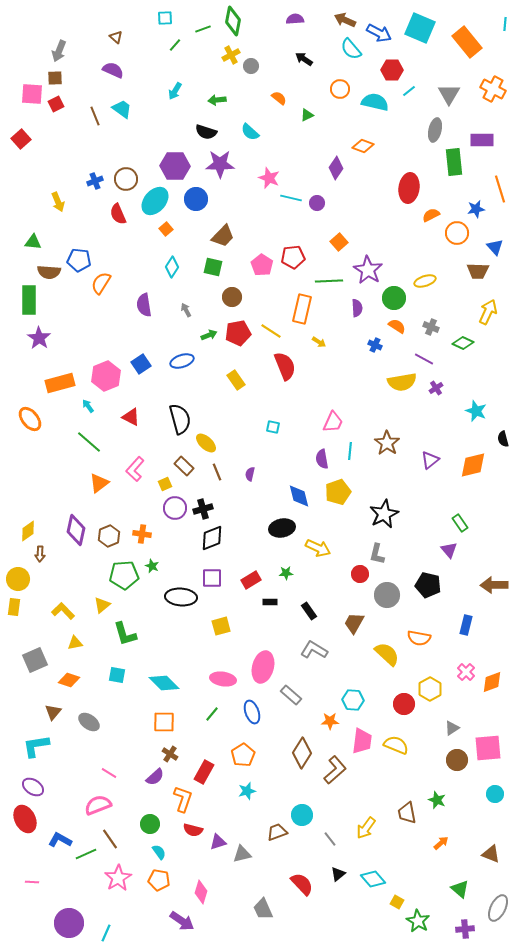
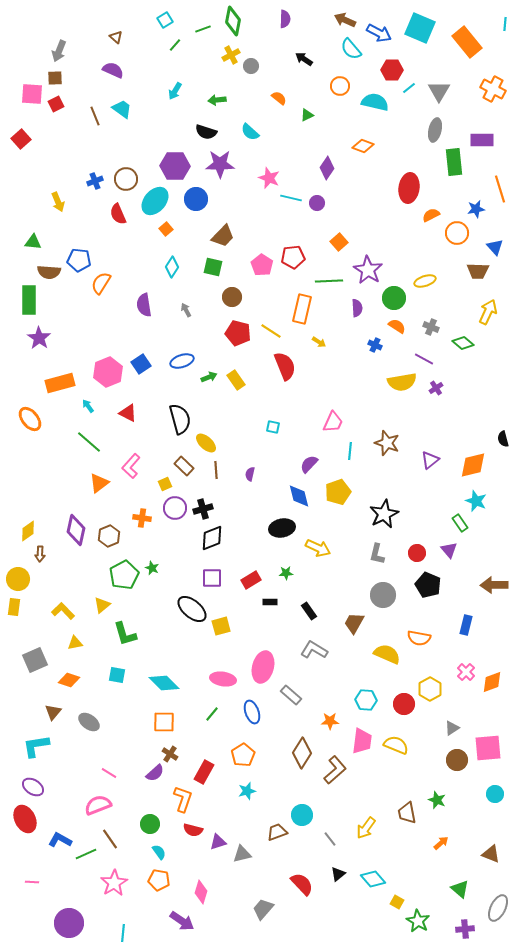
cyan square at (165, 18): moved 2 px down; rotated 28 degrees counterclockwise
purple semicircle at (295, 19): moved 10 px left; rotated 96 degrees clockwise
orange circle at (340, 89): moved 3 px up
cyan line at (409, 91): moved 3 px up
gray triangle at (449, 94): moved 10 px left, 3 px up
purple diamond at (336, 168): moved 9 px left
red pentagon at (238, 333): rotated 25 degrees clockwise
green arrow at (209, 335): moved 42 px down
green diamond at (463, 343): rotated 15 degrees clockwise
pink hexagon at (106, 376): moved 2 px right, 4 px up
cyan star at (476, 411): moved 90 px down
red triangle at (131, 417): moved 3 px left, 4 px up
brown star at (387, 443): rotated 15 degrees counterclockwise
purple semicircle at (322, 459): moved 13 px left, 5 px down; rotated 54 degrees clockwise
pink L-shape at (135, 469): moved 4 px left, 3 px up
brown line at (217, 472): moved 1 px left, 2 px up; rotated 18 degrees clockwise
orange cross at (142, 534): moved 16 px up
green star at (152, 566): moved 2 px down
red circle at (360, 574): moved 57 px right, 21 px up
green pentagon at (124, 575): rotated 24 degrees counterclockwise
black pentagon at (428, 585): rotated 10 degrees clockwise
gray circle at (387, 595): moved 4 px left
black ellipse at (181, 597): moved 11 px right, 12 px down; rotated 36 degrees clockwise
yellow semicircle at (387, 654): rotated 20 degrees counterclockwise
cyan hexagon at (353, 700): moved 13 px right
purple semicircle at (155, 777): moved 4 px up
pink star at (118, 878): moved 4 px left, 5 px down
gray trapezoid at (263, 909): rotated 65 degrees clockwise
cyan line at (106, 933): moved 17 px right; rotated 18 degrees counterclockwise
